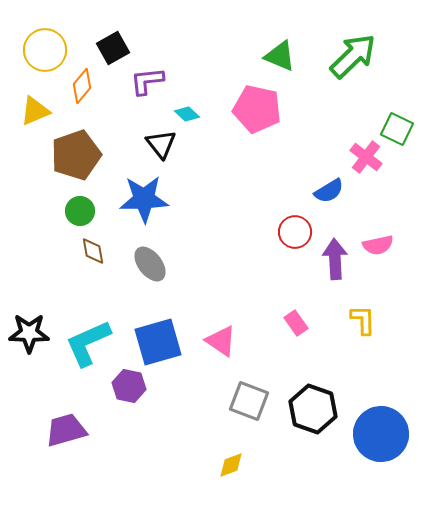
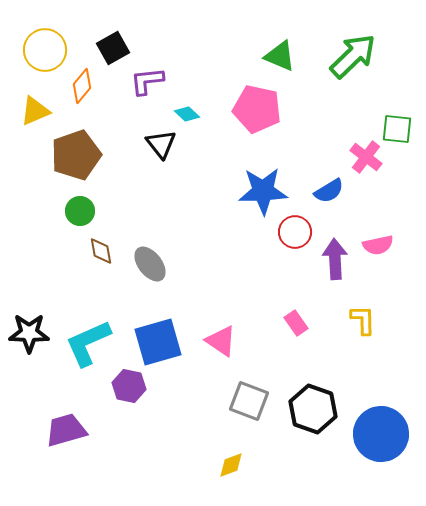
green square: rotated 20 degrees counterclockwise
blue star: moved 119 px right, 8 px up
brown diamond: moved 8 px right
